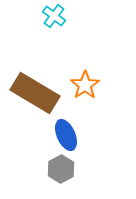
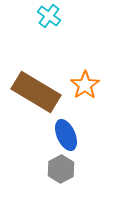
cyan cross: moved 5 px left
brown rectangle: moved 1 px right, 1 px up
